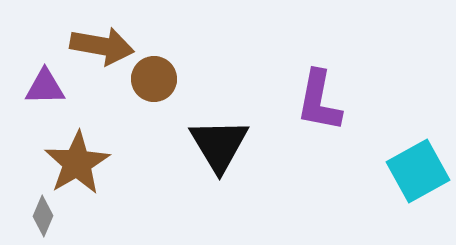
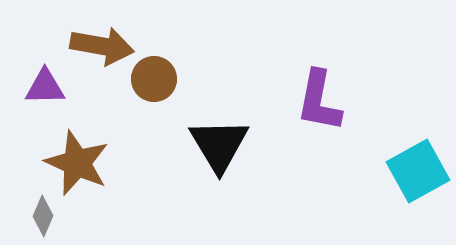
brown star: rotated 18 degrees counterclockwise
